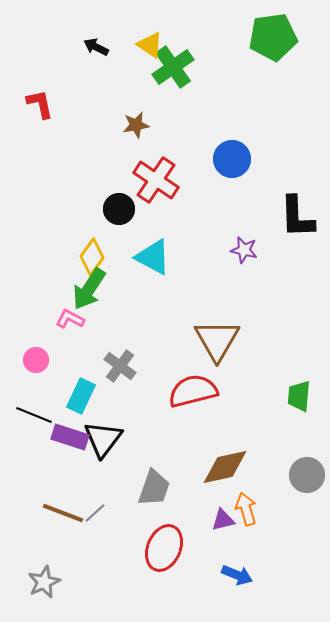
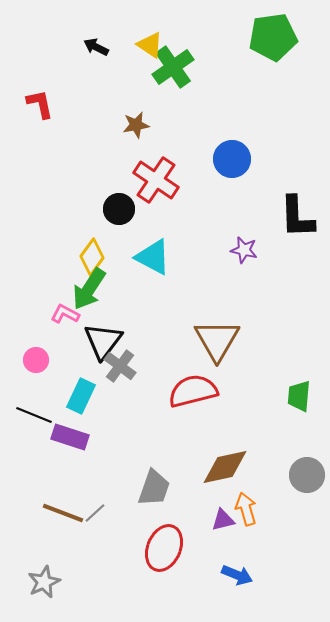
pink L-shape: moved 5 px left, 5 px up
black triangle: moved 98 px up
